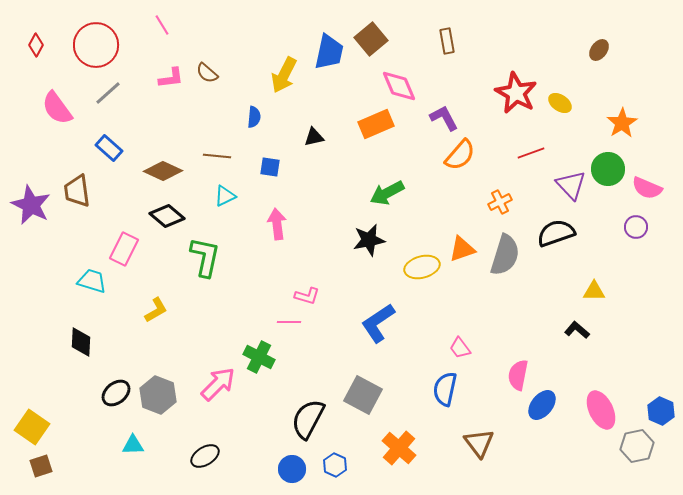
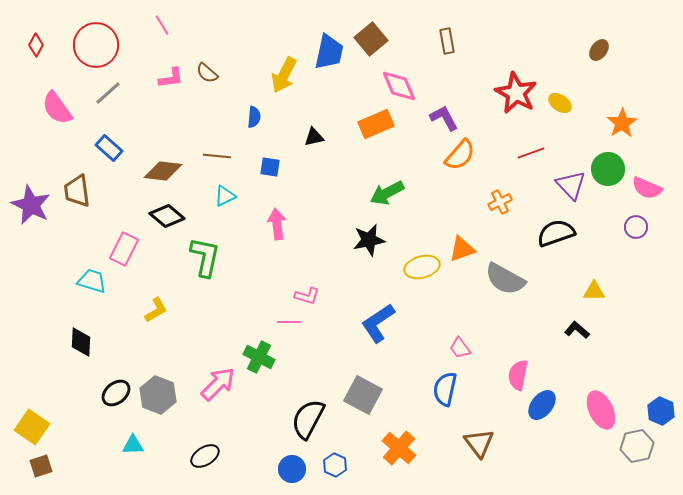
brown diamond at (163, 171): rotated 18 degrees counterclockwise
gray semicircle at (505, 255): moved 24 px down; rotated 102 degrees clockwise
